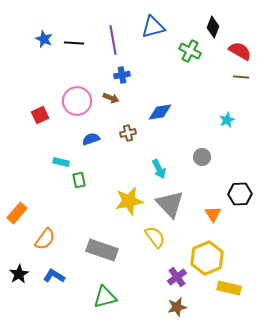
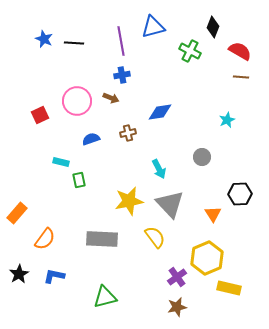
purple line: moved 8 px right, 1 px down
gray rectangle: moved 11 px up; rotated 16 degrees counterclockwise
blue L-shape: rotated 20 degrees counterclockwise
